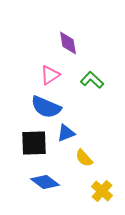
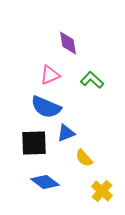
pink triangle: rotated 10 degrees clockwise
